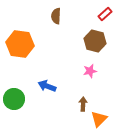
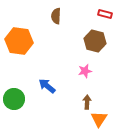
red rectangle: rotated 56 degrees clockwise
orange hexagon: moved 1 px left, 3 px up
pink star: moved 5 px left
blue arrow: rotated 18 degrees clockwise
brown arrow: moved 4 px right, 2 px up
orange triangle: rotated 12 degrees counterclockwise
